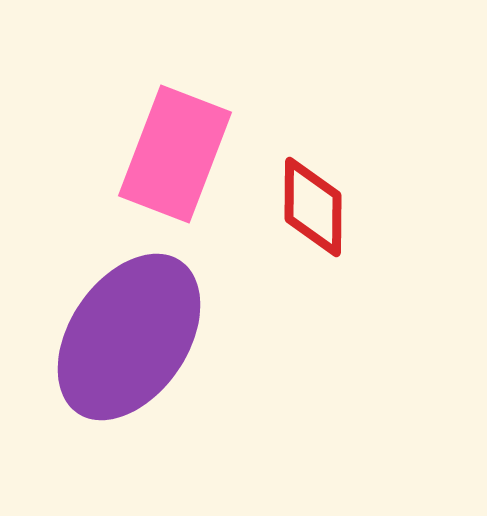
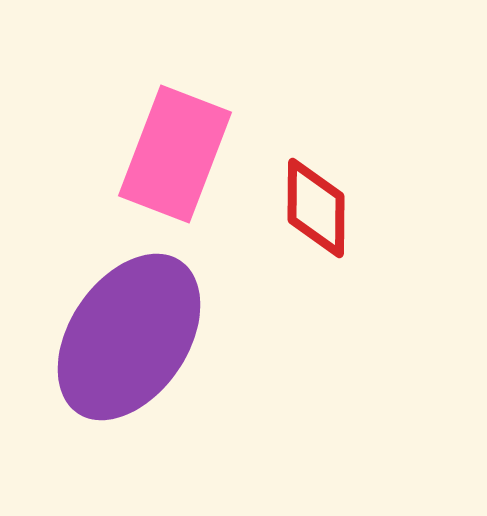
red diamond: moved 3 px right, 1 px down
